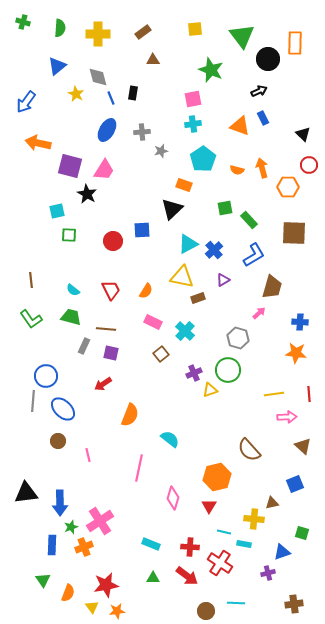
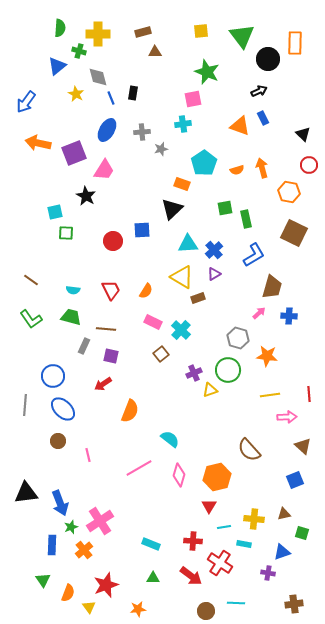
green cross at (23, 22): moved 56 px right, 29 px down
yellow square at (195, 29): moved 6 px right, 2 px down
brown rectangle at (143, 32): rotated 21 degrees clockwise
brown triangle at (153, 60): moved 2 px right, 8 px up
green star at (211, 70): moved 4 px left, 2 px down
cyan cross at (193, 124): moved 10 px left
gray star at (161, 151): moved 2 px up
cyan pentagon at (203, 159): moved 1 px right, 4 px down
purple square at (70, 166): moved 4 px right, 13 px up; rotated 35 degrees counterclockwise
orange semicircle at (237, 170): rotated 32 degrees counterclockwise
orange rectangle at (184, 185): moved 2 px left, 1 px up
orange hexagon at (288, 187): moved 1 px right, 5 px down; rotated 10 degrees clockwise
black star at (87, 194): moved 1 px left, 2 px down
cyan square at (57, 211): moved 2 px left, 1 px down
green rectangle at (249, 220): moved 3 px left, 1 px up; rotated 30 degrees clockwise
brown square at (294, 233): rotated 24 degrees clockwise
green square at (69, 235): moved 3 px left, 2 px up
cyan triangle at (188, 244): rotated 25 degrees clockwise
yellow triangle at (182, 277): rotated 20 degrees clockwise
brown line at (31, 280): rotated 49 degrees counterclockwise
purple triangle at (223, 280): moved 9 px left, 6 px up
cyan semicircle at (73, 290): rotated 32 degrees counterclockwise
blue cross at (300, 322): moved 11 px left, 6 px up
cyan cross at (185, 331): moved 4 px left, 1 px up
purple square at (111, 353): moved 3 px down
orange star at (296, 353): moved 29 px left, 3 px down
blue circle at (46, 376): moved 7 px right
yellow line at (274, 394): moved 4 px left, 1 px down
gray line at (33, 401): moved 8 px left, 4 px down
orange semicircle at (130, 415): moved 4 px up
pink line at (139, 468): rotated 48 degrees clockwise
blue square at (295, 484): moved 4 px up
pink diamond at (173, 498): moved 6 px right, 23 px up
blue arrow at (60, 503): rotated 20 degrees counterclockwise
brown triangle at (272, 503): moved 12 px right, 11 px down
cyan line at (224, 532): moved 5 px up; rotated 24 degrees counterclockwise
orange cross at (84, 547): moved 3 px down; rotated 18 degrees counterclockwise
red cross at (190, 547): moved 3 px right, 6 px up
purple cross at (268, 573): rotated 24 degrees clockwise
red arrow at (187, 576): moved 4 px right
red star at (106, 585): rotated 10 degrees counterclockwise
yellow triangle at (92, 607): moved 3 px left
orange star at (117, 611): moved 21 px right, 2 px up
